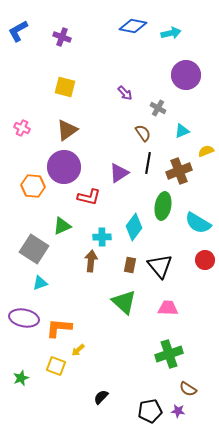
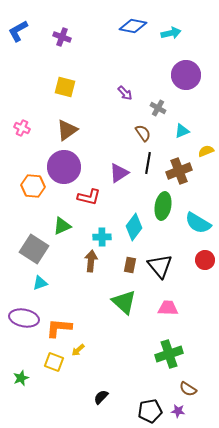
yellow square at (56, 366): moved 2 px left, 4 px up
